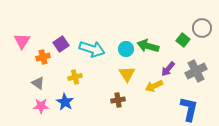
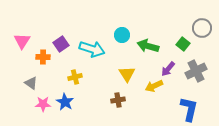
green square: moved 4 px down
cyan circle: moved 4 px left, 14 px up
orange cross: rotated 16 degrees clockwise
gray triangle: moved 7 px left
pink star: moved 2 px right, 2 px up
